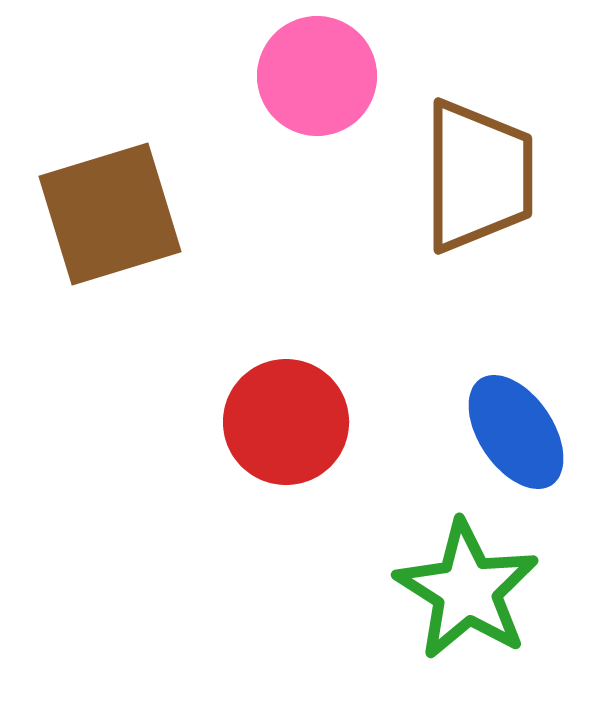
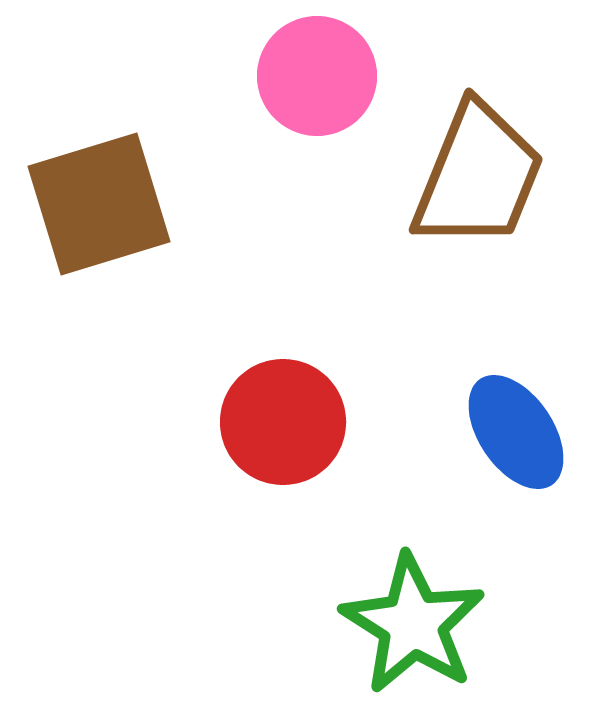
brown trapezoid: rotated 22 degrees clockwise
brown square: moved 11 px left, 10 px up
red circle: moved 3 px left
green star: moved 54 px left, 34 px down
